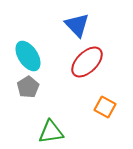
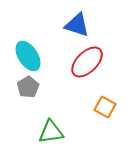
blue triangle: rotated 28 degrees counterclockwise
